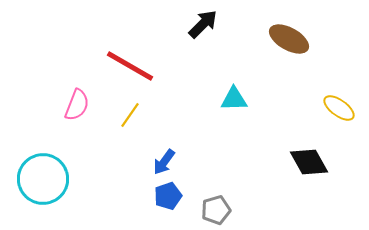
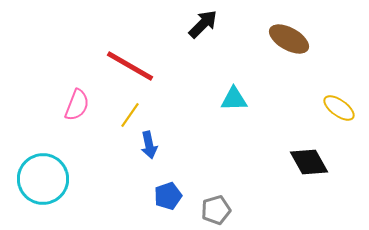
blue arrow: moved 15 px left, 17 px up; rotated 48 degrees counterclockwise
